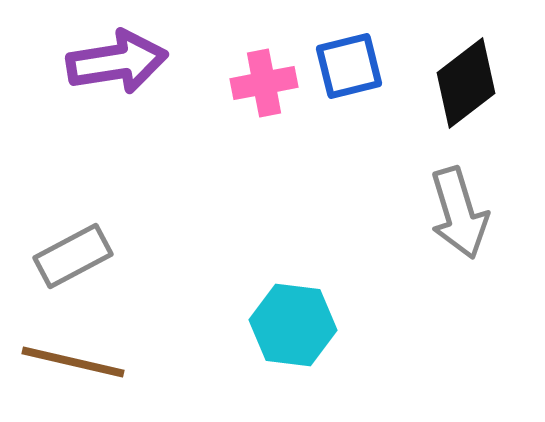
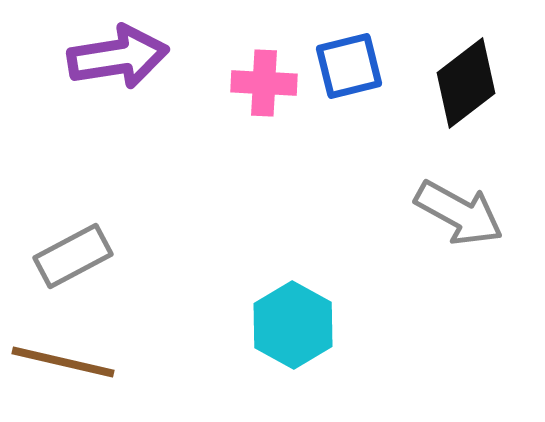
purple arrow: moved 1 px right, 5 px up
pink cross: rotated 14 degrees clockwise
gray arrow: rotated 44 degrees counterclockwise
cyan hexagon: rotated 22 degrees clockwise
brown line: moved 10 px left
